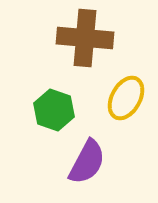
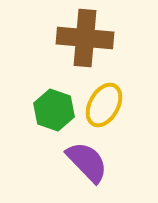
yellow ellipse: moved 22 px left, 7 px down
purple semicircle: rotated 72 degrees counterclockwise
